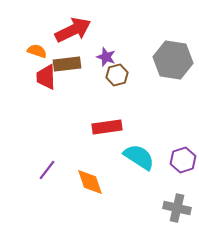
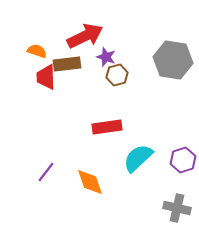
red arrow: moved 12 px right, 6 px down
cyan semicircle: moved 1 px left, 1 px down; rotated 76 degrees counterclockwise
purple line: moved 1 px left, 2 px down
